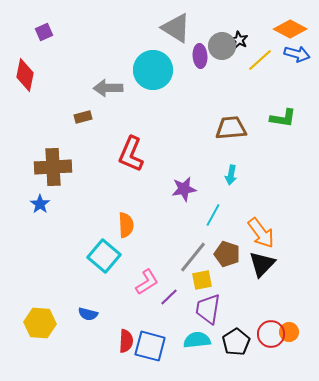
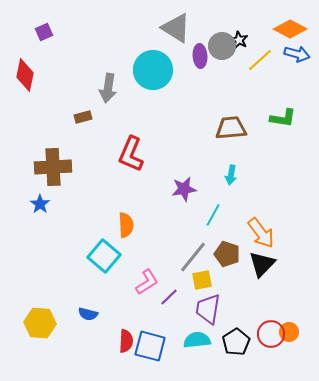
gray arrow: rotated 80 degrees counterclockwise
